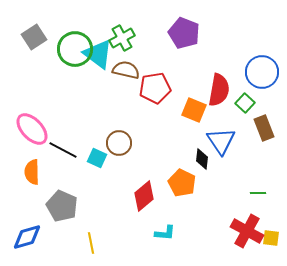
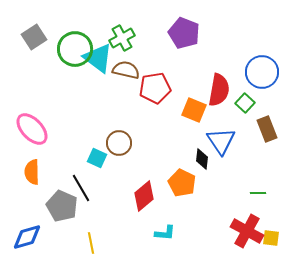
cyan triangle: moved 4 px down
brown rectangle: moved 3 px right, 1 px down
black line: moved 18 px right, 38 px down; rotated 32 degrees clockwise
